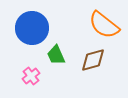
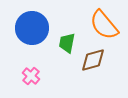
orange semicircle: rotated 12 degrees clockwise
green trapezoid: moved 11 px right, 12 px up; rotated 35 degrees clockwise
pink cross: rotated 12 degrees counterclockwise
